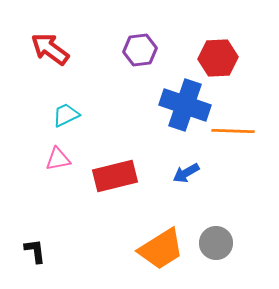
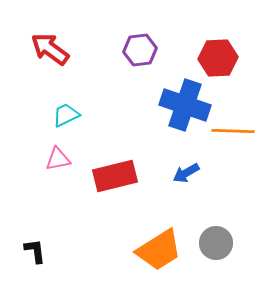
orange trapezoid: moved 2 px left, 1 px down
